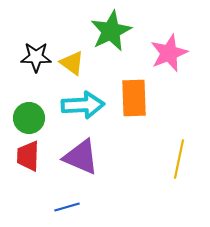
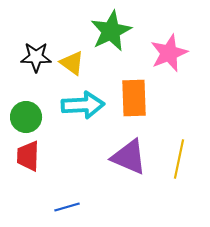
green circle: moved 3 px left, 1 px up
purple triangle: moved 48 px right
